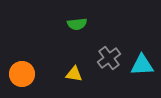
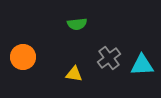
orange circle: moved 1 px right, 17 px up
